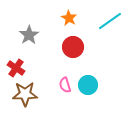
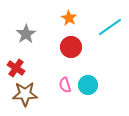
cyan line: moved 6 px down
gray star: moved 3 px left, 1 px up
red circle: moved 2 px left
